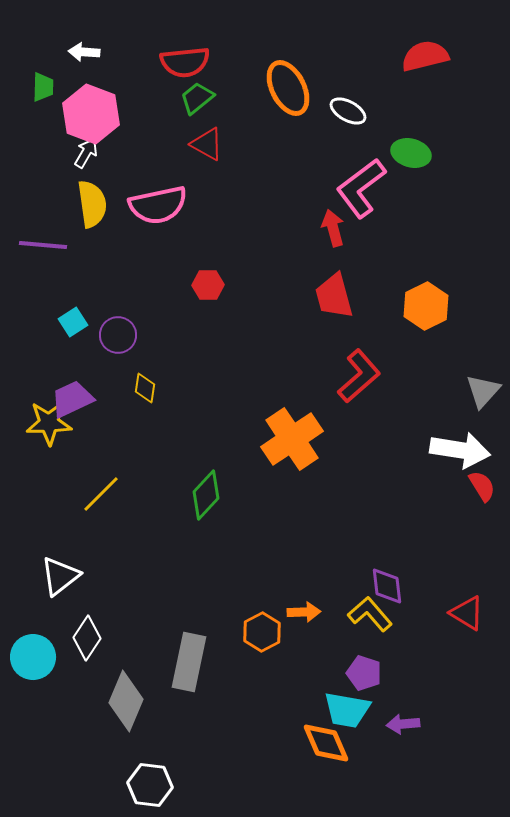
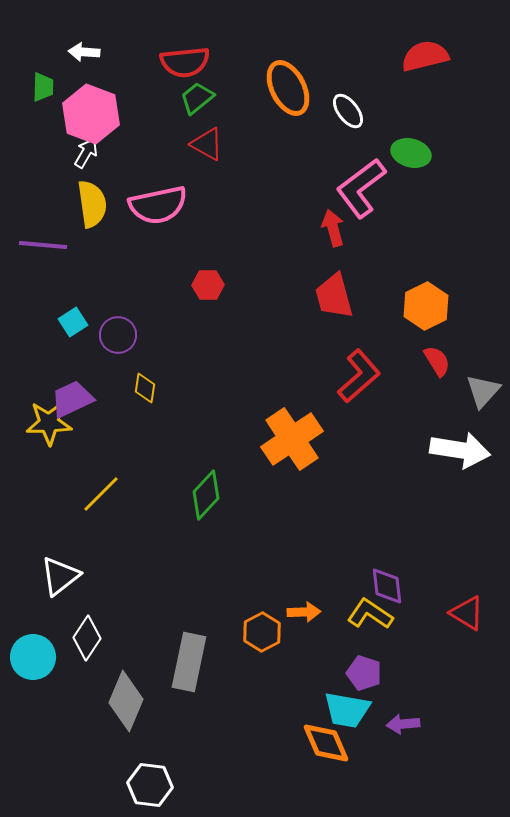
white ellipse at (348, 111): rotated 24 degrees clockwise
red semicircle at (482, 486): moved 45 px left, 125 px up
yellow L-shape at (370, 614): rotated 15 degrees counterclockwise
